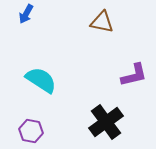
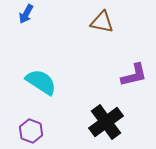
cyan semicircle: moved 2 px down
purple hexagon: rotated 10 degrees clockwise
